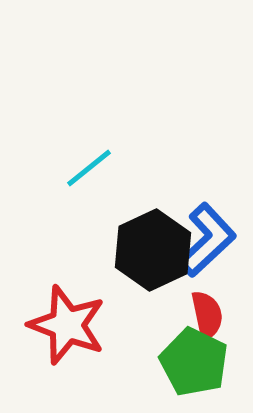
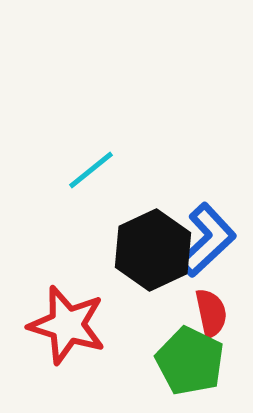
cyan line: moved 2 px right, 2 px down
red semicircle: moved 4 px right, 2 px up
red star: rotated 4 degrees counterclockwise
green pentagon: moved 4 px left, 1 px up
